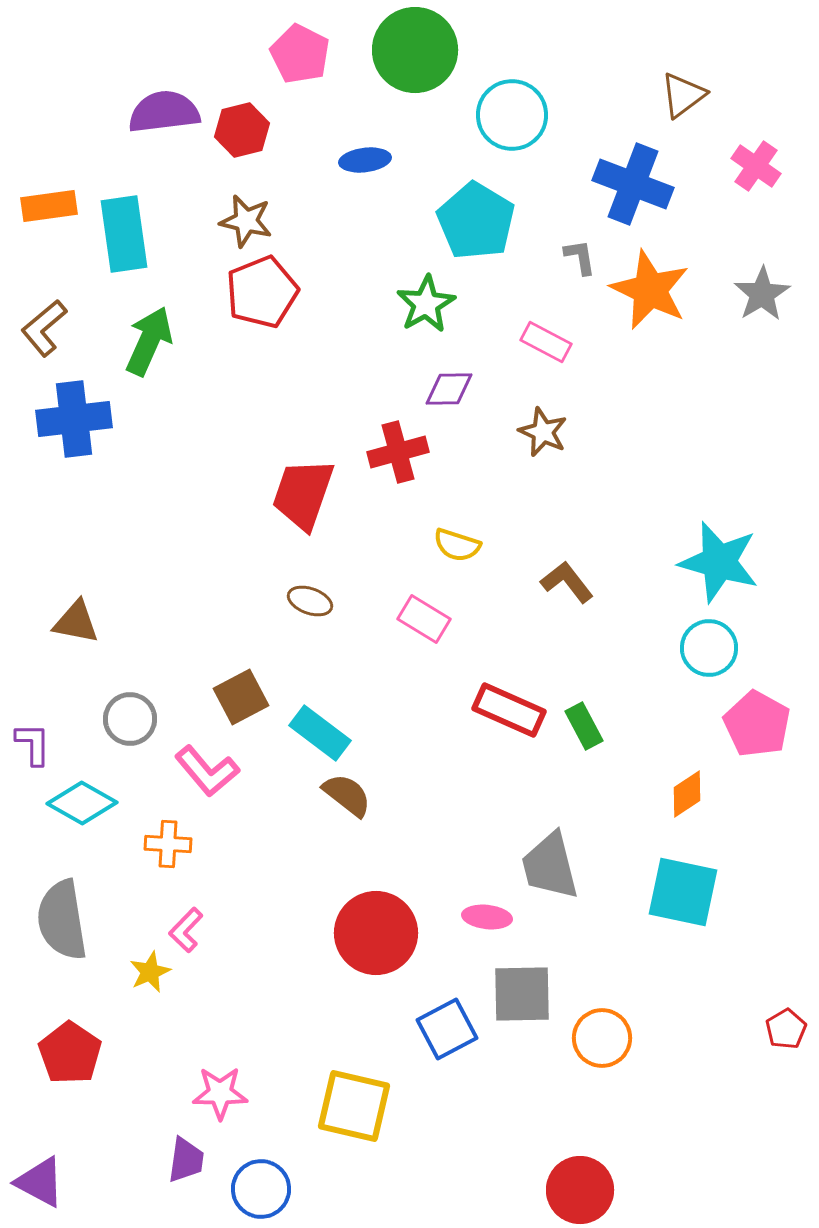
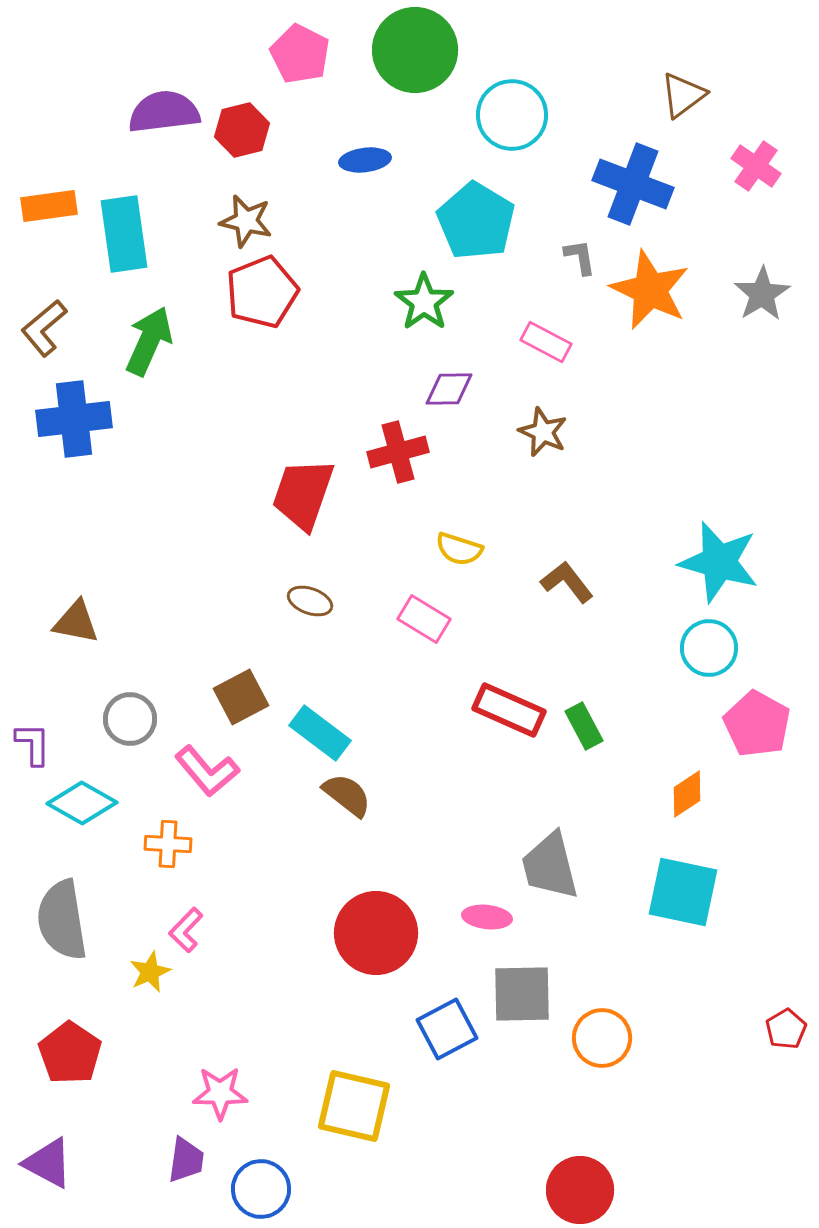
green star at (426, 304): moved 2 px left, 2 px up; rotated 6 degrees counterclockwise
yellow semicircle at (457, 545): moved 2 px right, 4 px down
purple triangle at (40, 1182): moved 8 px right, 19 px up
